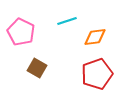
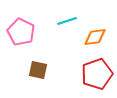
brown square: moved 1 px right, 2 px down; rotated 18 degrees counterclockwise
